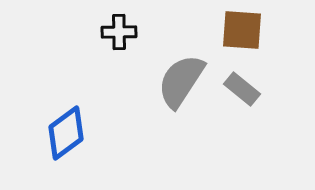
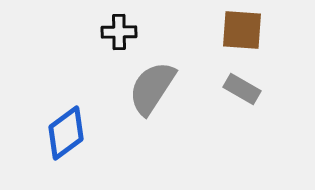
gray semicircle: moved 29 px left, 7 px down
gray rectangle: rotated 9 degrees counterclockwise
